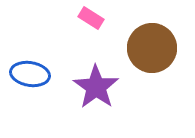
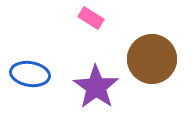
brown circle: moved 11 px down
